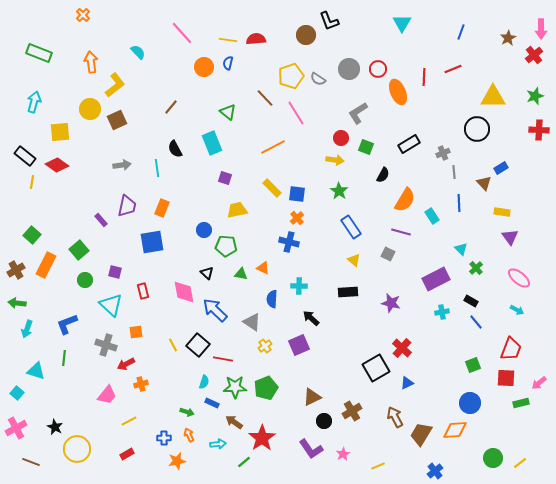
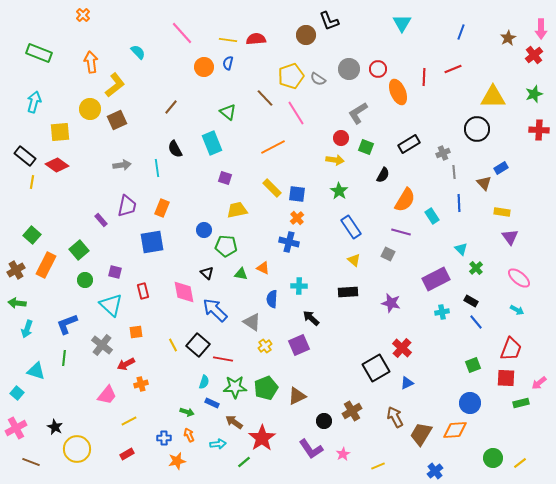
green star at (535, 96): moved 1 px left, 2 px up
gray cross at (106, 345): moved 4 px left; rotated 20 degrees clockwise
brown triangle at (312, 397): moved 15 px left, 1 px up
